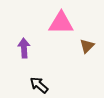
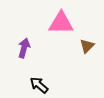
purple arrow: rotated 18 degrees clockwise
